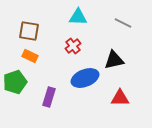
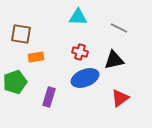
gray line: moved 4 px left, 5 px down
brown square: moved 8 px left, 3 px down
red cross: moved 7 px right, 6 px down; rotated 35 degrees counterclockwise
orange rectangle: moved 6 px right, 1 px down; rotated 35 degrees counterclockwise
red triangle: rotated 36 degrees counterclockwise
